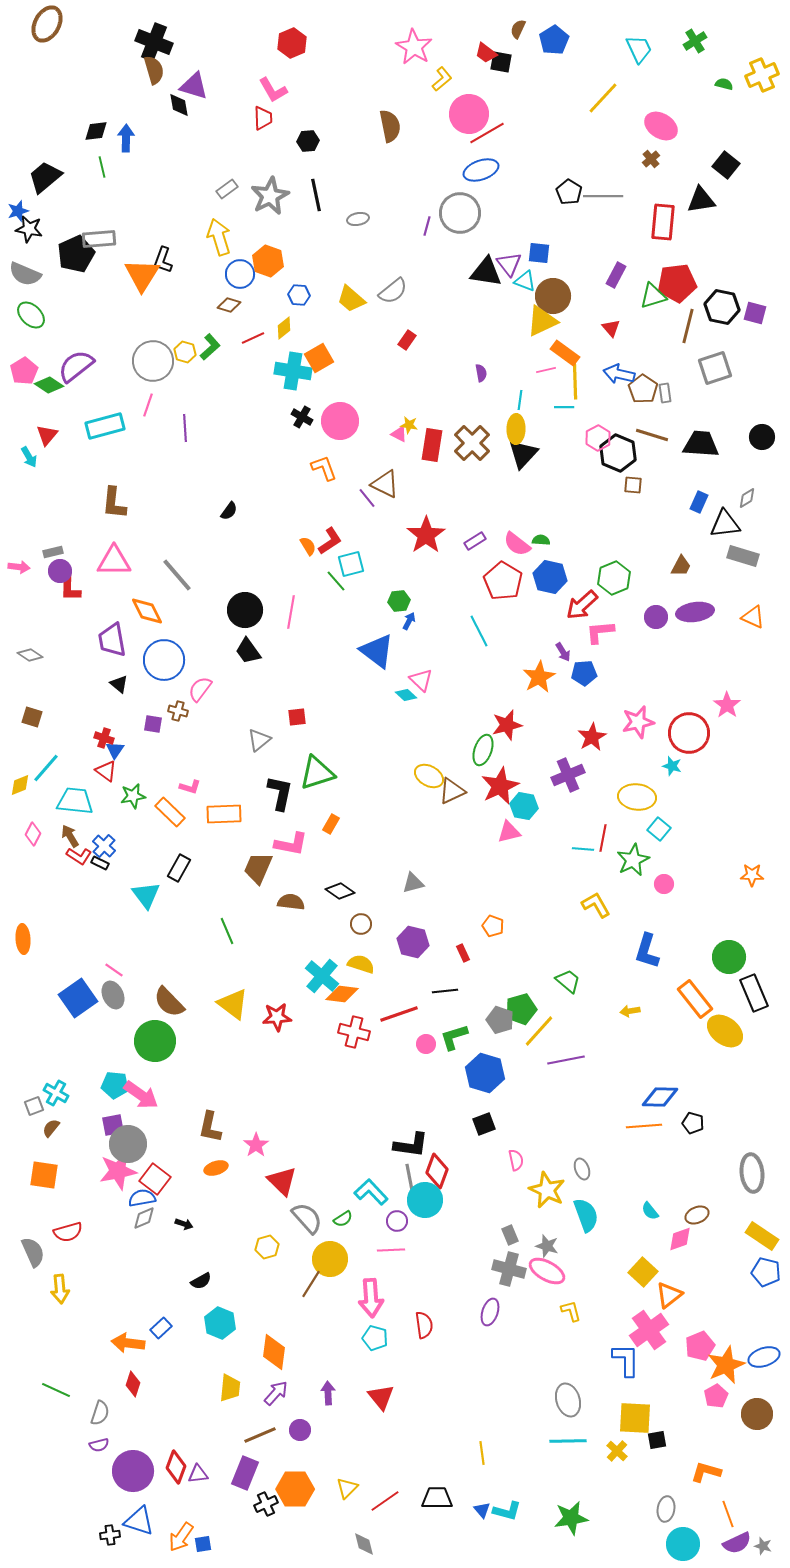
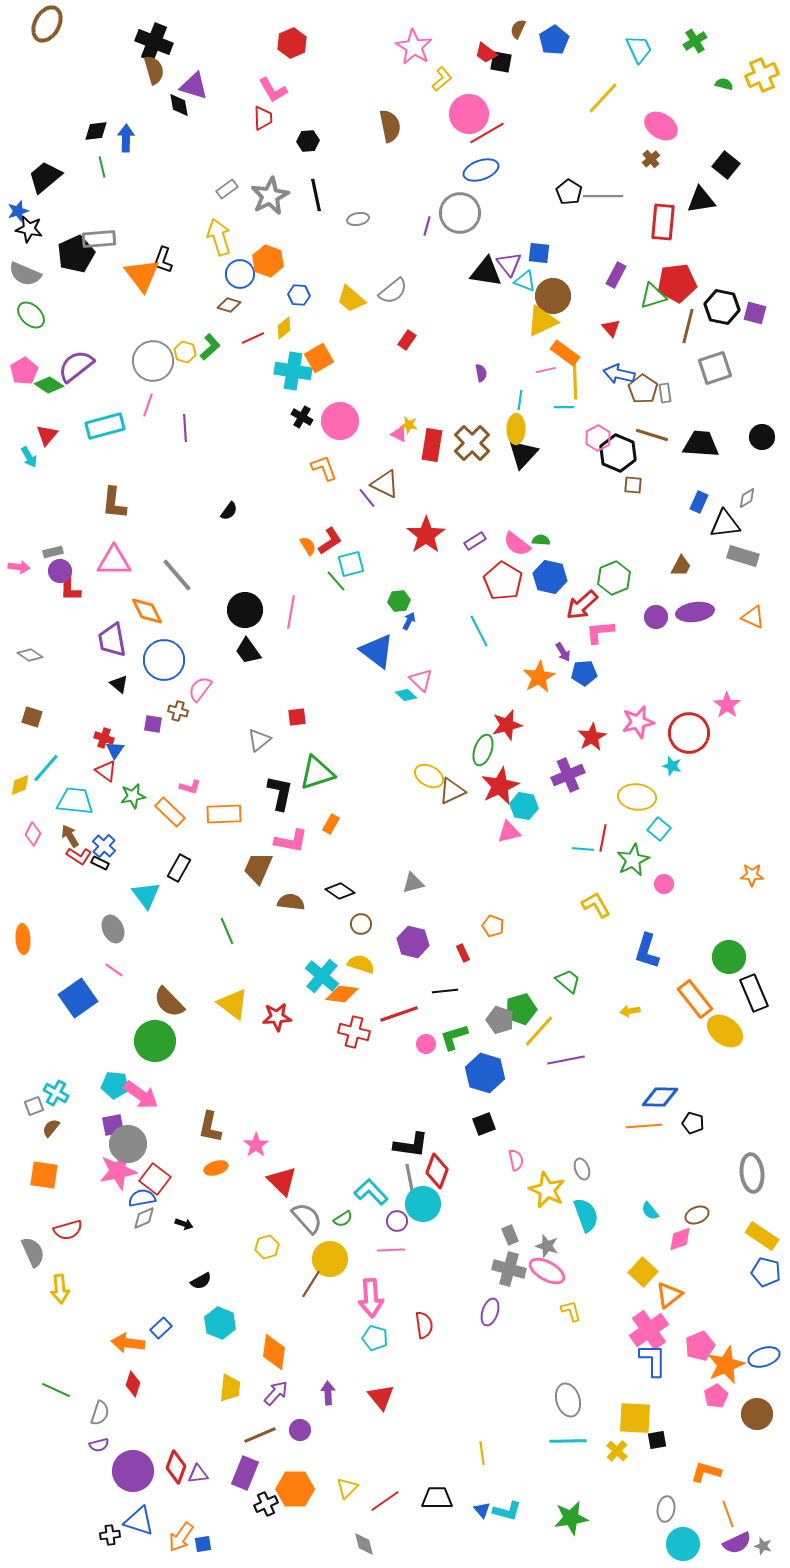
orange triangle at (142, 275): rotated 9 degrees counterclockwise
pink L-shape at (291, 844): moved 3 px up
gray ellipse at (113, 995): moved 66 px up
cyan circle at (425, 1200): moved 2 px left, 4 px down
red semicircle at (68, 1232): moved 2 px up
blue L-shape at (626, 1360): moved 27 px right
